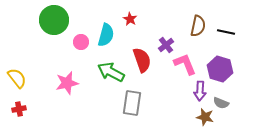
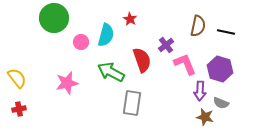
green circle: moved 2 px up
